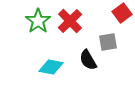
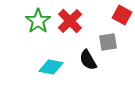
red square: moved 2 px down; rotated 24 degrees counterclockwise
